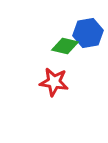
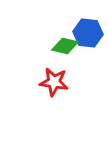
blue hexagon: rotated 16 degrees clockwise
